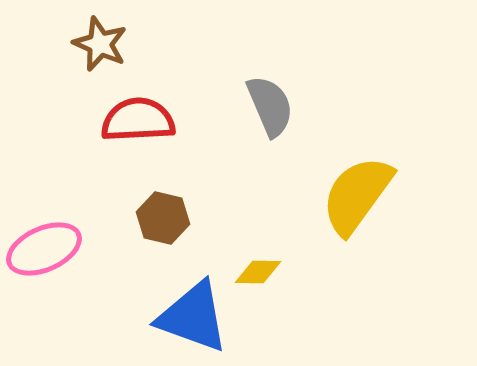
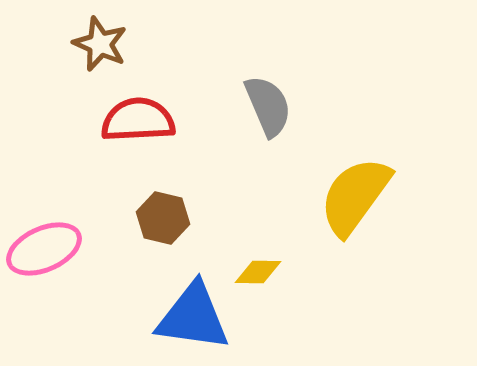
gray semicircle: moved 2 px left
yellow semicircle: moved 2 px left, 1 px down
blue triangle: rotated 12 degrees counterclockwise
